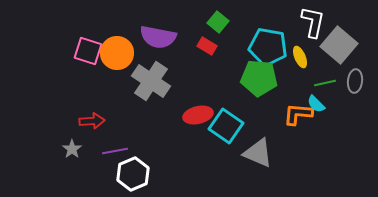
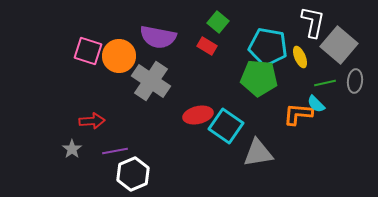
orange circle: moved 2 px right, 3 px down
gray triangle: rotated 32 degrees counterclockwise
